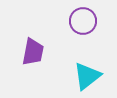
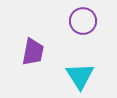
cyan triangle: moved 7 px left; rotated 24 degrees counterclockwise
